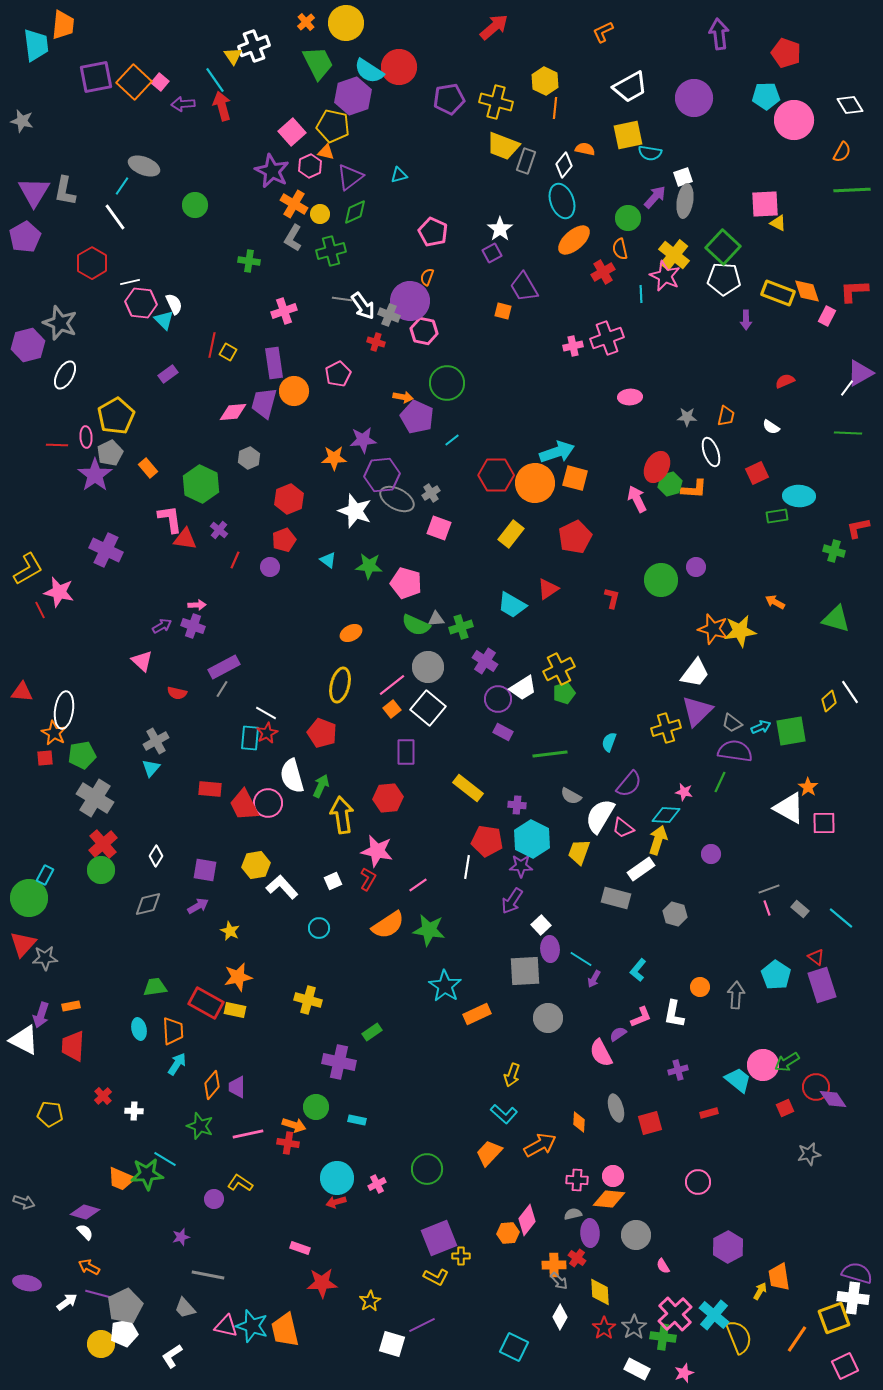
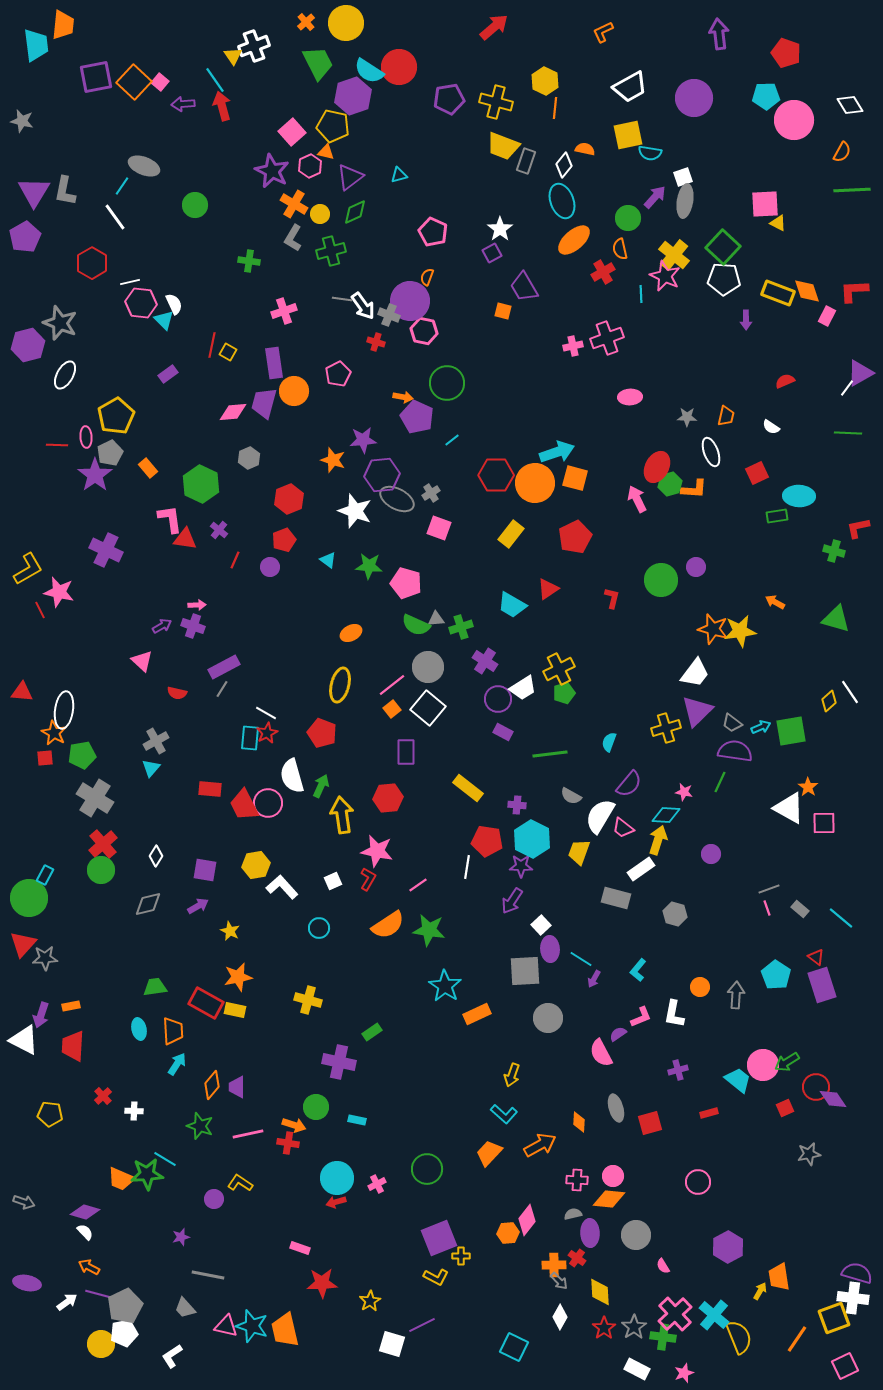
orange star at (334, 458): moved 1 px left, 2 px down; rotated 20 degrees clockwise
